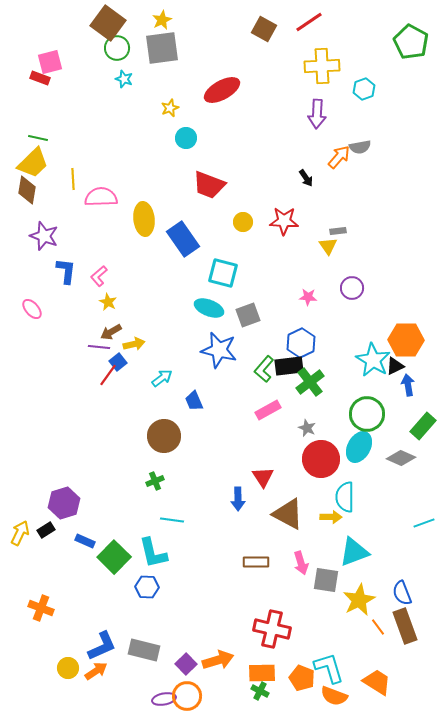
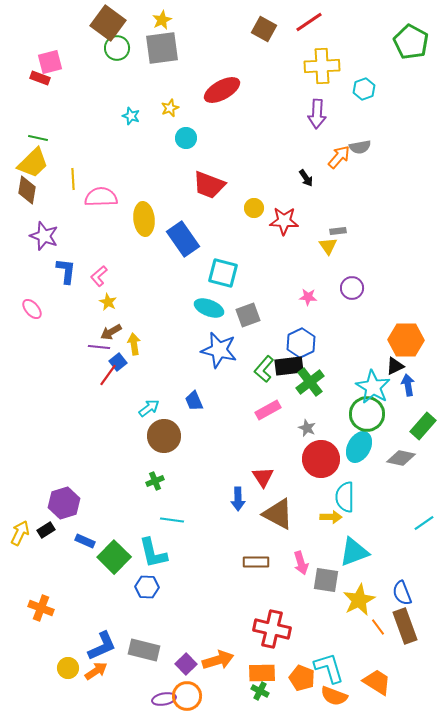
cyan star at (124, 79): moved 7 px right, 37 px down
yellow circle at (243, 222): moved 11 px right, 14 px up
yellow arrow at (134, 344): rotated 85 degrees counterclockwise
cyan star at (373, 360): moved 27 px down
cyan arrow at (162, 378): moved 13 px left, 30 px down
gray diamond at (401, 458): rotated 12 degrees counterclockwise
brown triangle at (288, 514): moved 10 px left
cyan line at (424, 523): rotated 15 degrees counterclockwise
